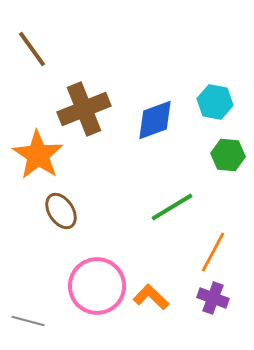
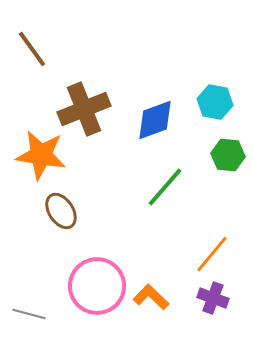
orange star: moved 3 px right; rotated 24 degrees counterclockwise
green line: moved 7 px left, 20 px up; rotated 18 degrees counterclockwise
orange line: moved 1 px left, 2 px down; rotated 12 degrees clockwise
gray line: moved 1 px right, 7 px up
